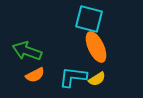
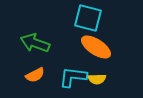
cyan square: moved 1 px left, 1 px up
orange ellipse: rotated 32 degrees counterclockwise
green arrow: moved 8 px right, 8 px up
yellow semicircle: rotated 30 degrees clockwise
